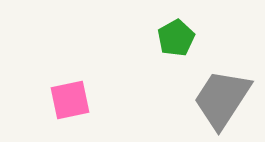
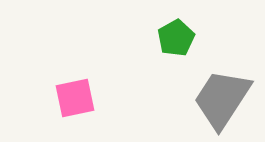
pink square: moved 5 px right, 2 px up
